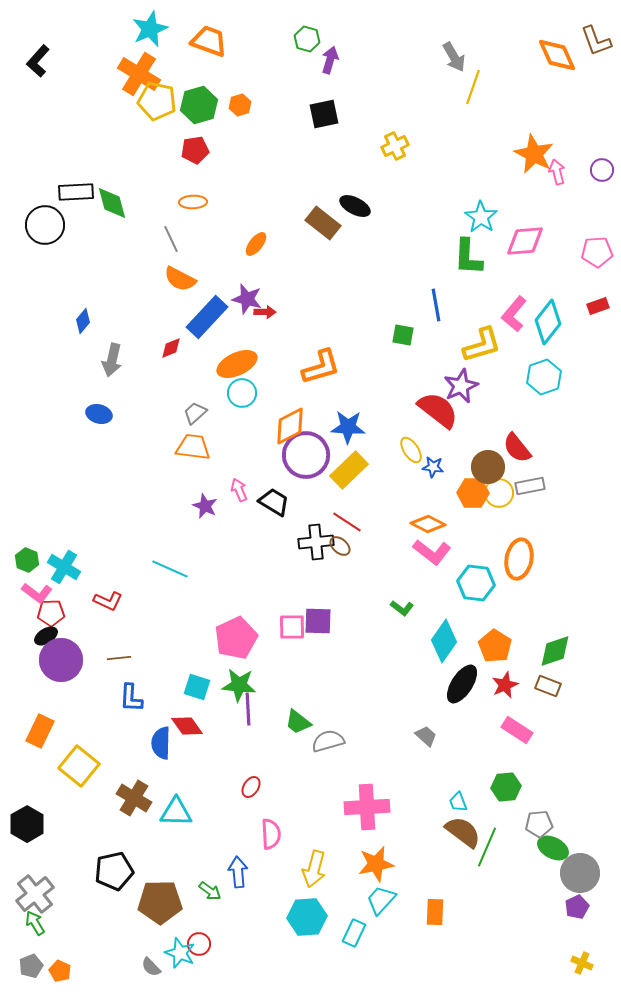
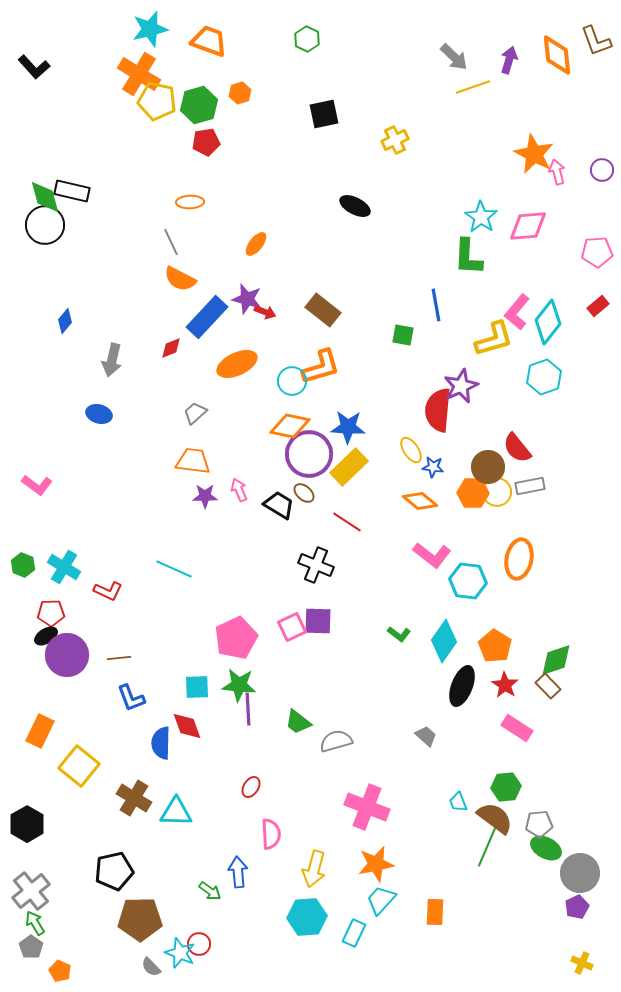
cyan star at (150, 29): rotated 9 degrees clockwise
green hexagon at (307, 39): rotated 10 degrees clockwise
orange diamond at (557, 55): rotated 18 degrees clockwise
gray arrow at (454, 57): rotated 16 degrees counterclockwise
purple arrow at (330, 60): moved 179 px right
black L-shape at (38, 61): moved 4 px left, 6 px down; rotated 84 degrees counterclockwise
yellow line at (473, 87): rotated 52 degrees clockwise
orange hexagon at (240, 105): moved 12 px up
yellow cross at (395, 146): moved 6 px up
red pentagon at (195, 150): moved 11 px right, 8 px up
black rectangle at (76, 192): moved 4 px left, 1 px up; rotated 16 degrees clockwise
orange ellipse at (193, 202): moved 3 px left
green diamond at (112, 203): moved 67 px left, 6 px up
brown rectangle at (323, 223): moved 87 px down
gray line at (171, 239): moved 3 px down
pink diamond at (525, 241): moved 3 px right, 15 px up
red rectangle at (598, 306): rotated 20 degrees counterclockwise
red arrow at (265, 312): rotated 20 degrees clockwise
pink L-shape at (514, 314): moved 3 px right, 2 px up
blue diamond at (83, 321): moved 18 px left
yellow L-shape at (482, 345): moved 12 px right, 6 px up
cyan circle at (242, 393): moved 50 px right, 12 px up
red semicircle at (438, 410): rotated 123 degrees counterclockwise
orange diamond at (290, 426): rotated 39 degrees clockwise
orange trapezoid at (193, 447): moved 14 px down
purple circle at (306, 455): moved 3 px right, 1 px up
yellow rectangle at (349, 470): moved 3 px up
yellow circle at (499, 493): moved 2 px left, 1 px up
black trapezoid at (274, 502): moved 5 px right, 3 px down
purple star at (205, 506): moved 10 px up; rotated 25 degrees counterclockwise
orange diamond at (428, 524): moved 8 px left, 23 px up; rotated 12 degrees clockwise
black cross at (316, 542): moved 23 px down; rotated 28 degrees clockwise
brown ellipse at (340, 546): moved 36 px left, 53 px up
pink L-shape at (432, 552): moved 3 px down
green hexagon at (27, 560): moved 4 px left, 5 px down
cyan line at (170, 569): moved 4 px right
cyan hexagon at (476, 583): moved 8 px left, 2 px up
pink L-shape at (37, 593): moved 108 px up
red L-shape at (108, 601): moved 10 px up
green L-shape at (402, 608): moved 3 px left, 26 px down
pink square at (292, 627): rotated 24 degrees counterclockwise
green diamond at (555, 651): moved 1 px right, 9 px down
purple circle at (61, 660): moved 6 px right, 5 px up
black ellipse at (462, 684): moved 2 px down; rotated 12 degrees counterclockwise
red star at (505, 685): rotated 16 degrees counterclockwise
brown rectangle at (548, 686): rotated 25 degrees clockwise
cyan square at (197, 687): rotated 20 degrees counterclockwise
blue L-shape at (131, 698): rotated 24 degrees counterclockwise
red diamond at (187, 726): rotated 16 degrees clockwise
pink rectangle at (517, 730): moved 2 px up
gray semicircle at (328, 741): moved 8 px right
pink cross at (367, 807): rotated 24 degrees clockwise
brown semicircle at (463, 832): moved 32 px right, 14 px up
green ellipse at (553, 848): moved 7 px left
gray cross at (35, 894): moved 4 px left, 3 px up
brown pentagon at (160, 902): moved 20 px left, 17 px down
gray pentagon at (31, 966): moved 19 px up; rotated 15 degrees counterclockwise
